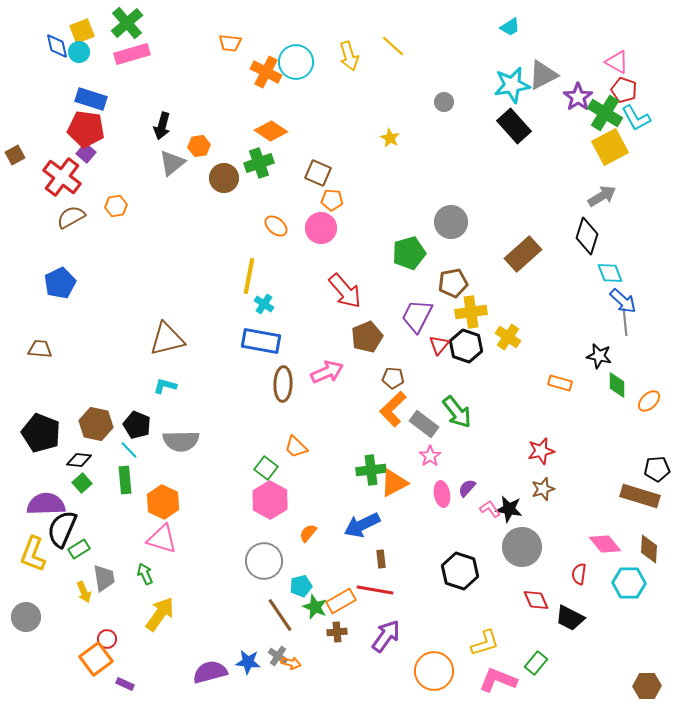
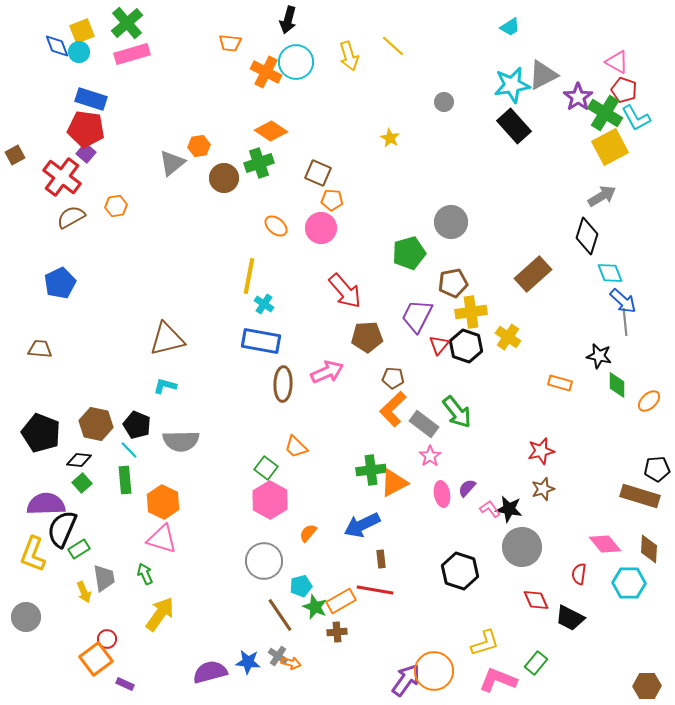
blue diamond at (57, 46): rotated 8 degrees counterclockwise
black arrow at (162, 126): moved 126 px right, 106 px up
brown rectangle at (523, 254): moved 10 px right, 20 px down
brown pentagon at (367, 337): rotated 20 degrees clockwise
purple arrow at (386, 636): moved 20 px right, 44 px down
